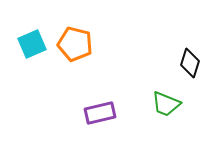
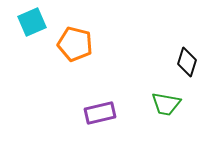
cyan square: moved 22 px up
black diamond: moved 3 px left, 1 px up
green trapezoid: rotated 12 degrees counterclockwise
